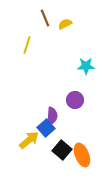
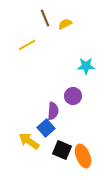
yellow line: rotated 42 degrees clockwise
purple circle: moved 2 px left, 4 px up
purple semicircle: moved 1 px right, 5 px up
yellow arrow: moved 1 px down; rotated 105 degrees counterclockwise
black square: rotated 18 degrees counterclockwise
orange ellipse: moved 1 px right, 1 px down
